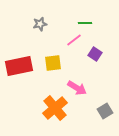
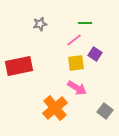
yellow square: moved 23 px right
gray square: rotated 21 degrees counterclockwise
